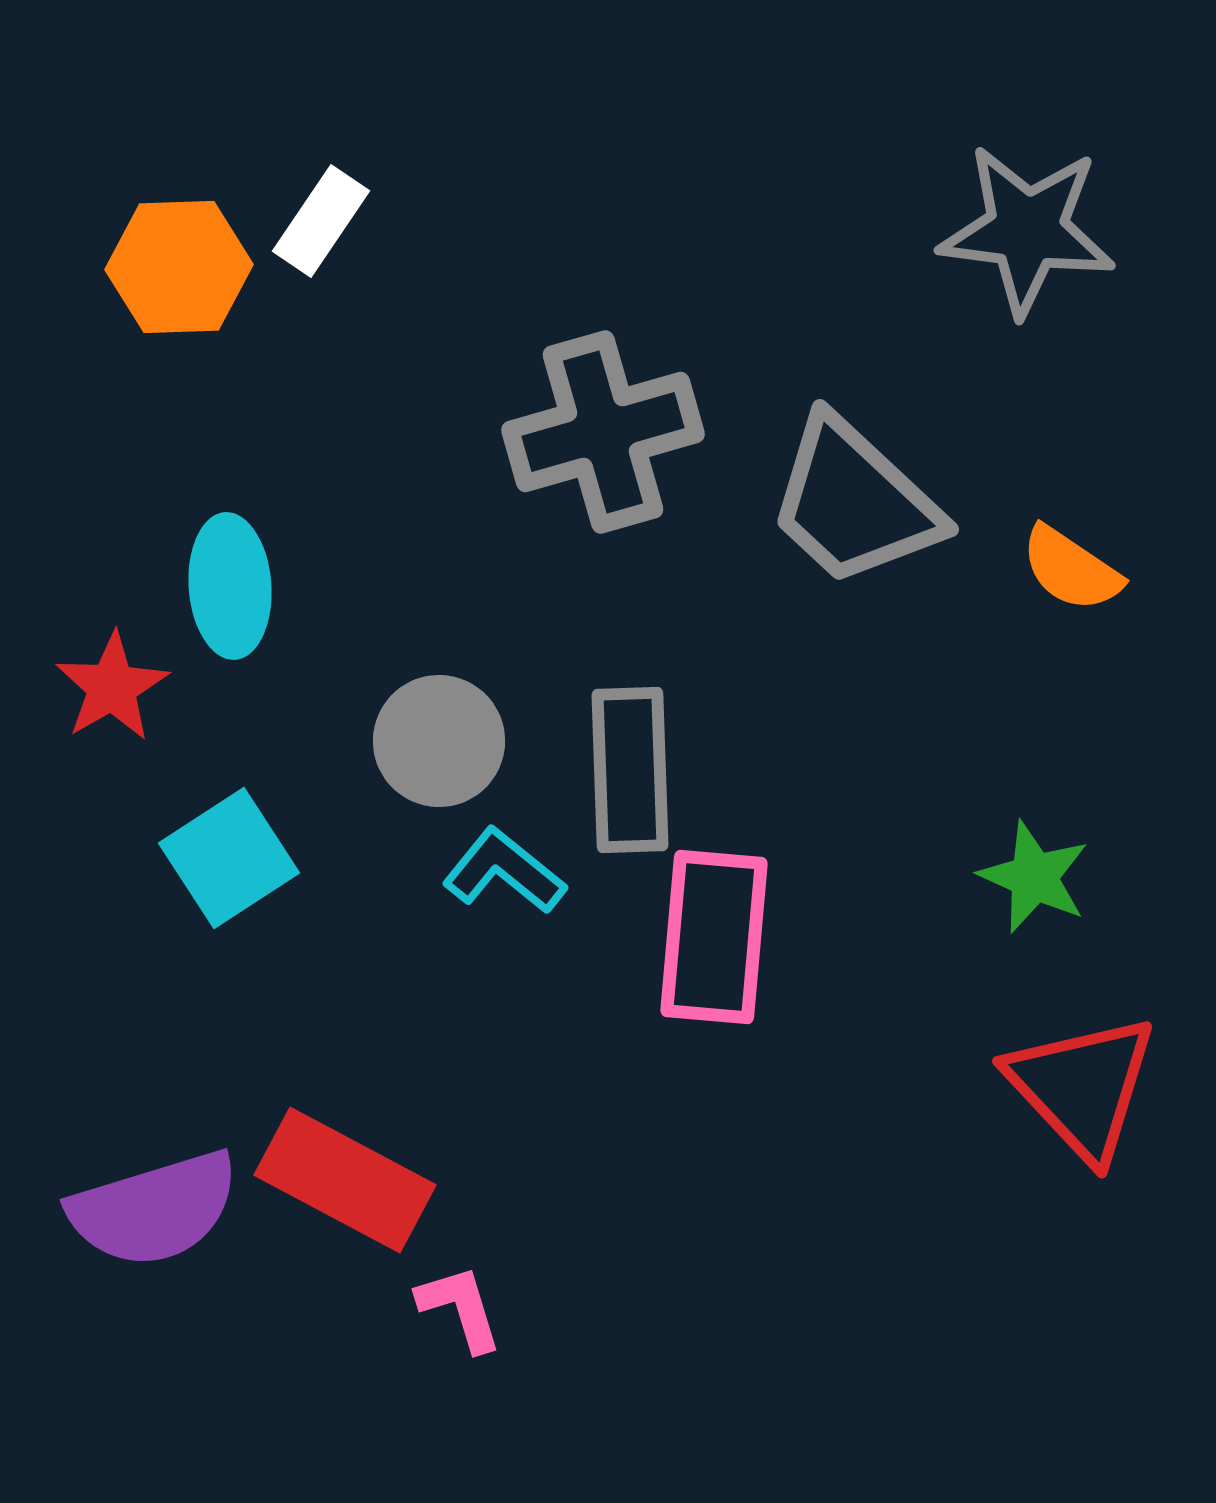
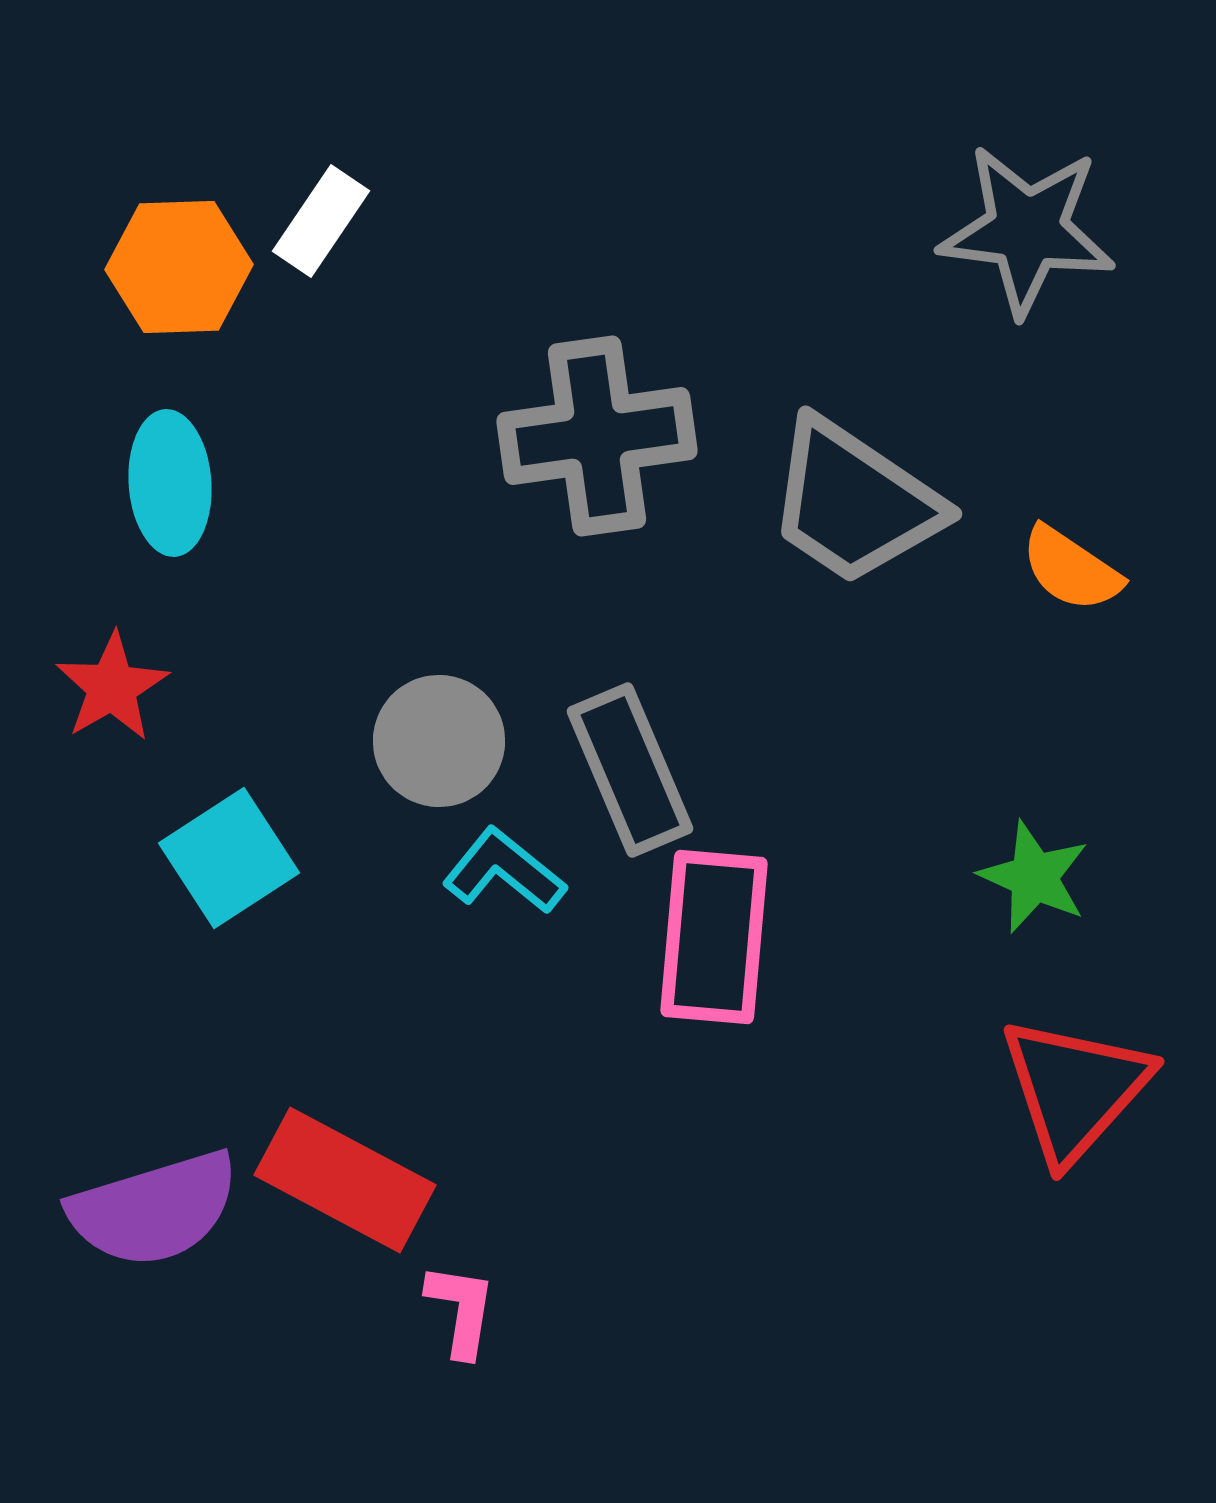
gray cross: moved 6 px left, 4 px down; rotated 8 degrees clockwise
gray trapezoid: rotated 9 degrees counterclockwise
cyan ellipse: moved 60 px left, 103 px up
gray rectangle: rotated 21 degrees counterclockwise
red triangle: moved 7 px left, 2 px down; rotated 25 degrees clockwise
pink L-shape: moved 1 px right, 2 px down; rotated 26 degrees clockwise
